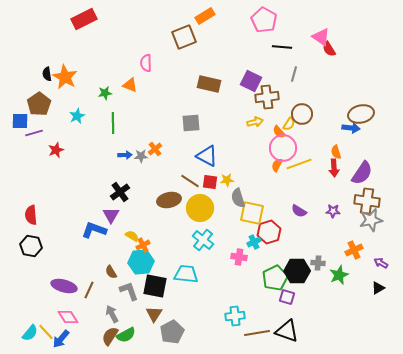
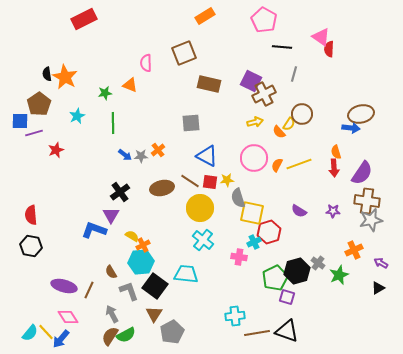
brown square at (184, 37): moved 16 px down
red semicircle at (329, 49): rotated 35 degrees clockwise
brown cross at (267, 97): moved 3 px left, 3 px up; rotated 20 degrees counterclockwise
pink circle at (283, 148): moved 29 px left, 10 px down
orange cross at (155, 149): moved 3 px right, 1 px down
blue arrow at (125, 155): rotated 40 degrees clockwise
brown ellipse at (169, 200): moved 7 px left, 12 px up
gray cross at (318, 263): rotated 32 degrees clockwise
black hexagon at (297, 271): rotated 15 degrees counterclockwise
black square at (155, 286): rotated 25 degrees clockwise
